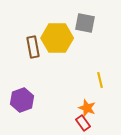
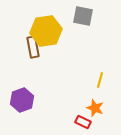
gray square: moved 2 px left, 7 px up
yellow hexagon: moved 11 px left, 7 px up; rotated 8 degrees counterclockwise
yellow line: rotated 28 degrees clockwise
orange star: moved 8 px right
red rectangle: moved 1 px up; rotated 28 degrees counterclockwise
